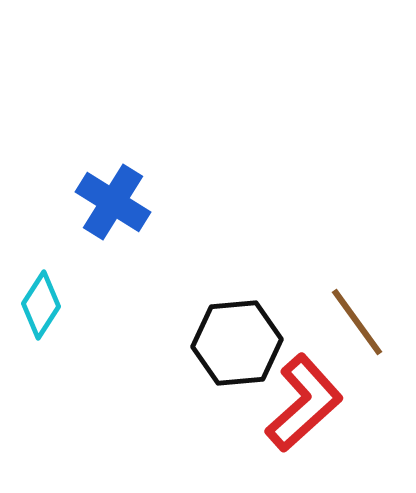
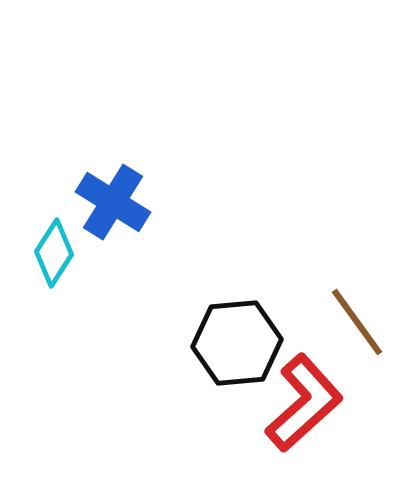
cyan diamond: moved 13 px right, 52 px up
